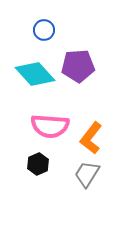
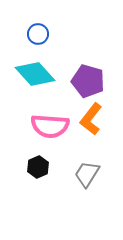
blue circle: moved 6 px left, 4 px down
purple pentagon: moved 10 px right, 15 px down; rotated 20 degrees clockwise
orange L-shape: moved 19 px up
black hexagon: moved 3 px down
